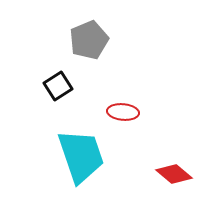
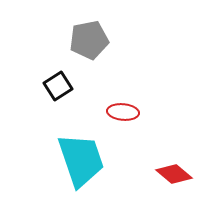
gray pentagon: rotated 12 degrees clockwise
cyan trapezoid: moved 4 px down
